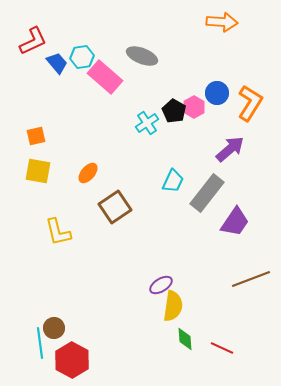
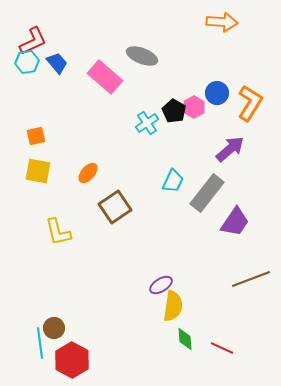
cyan hexagon: moved 55 px left, 5 px down
